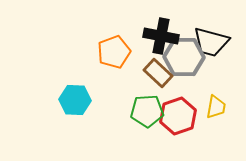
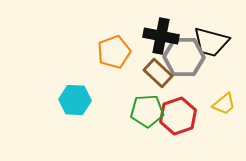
yellow trapezoid: moved 8 px right, 3 px up; rotated 40 degrees clockwise
